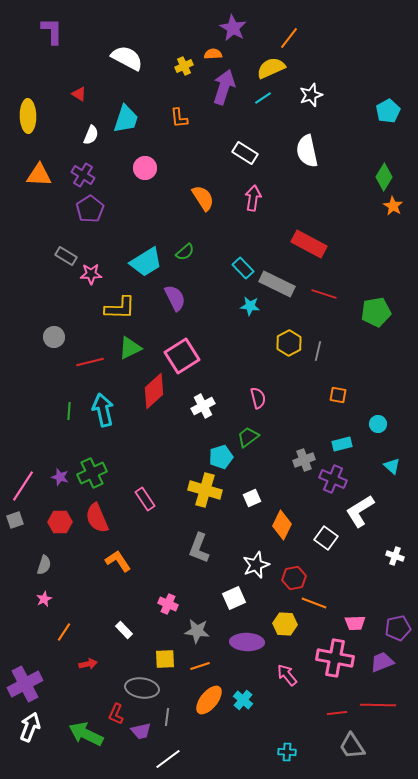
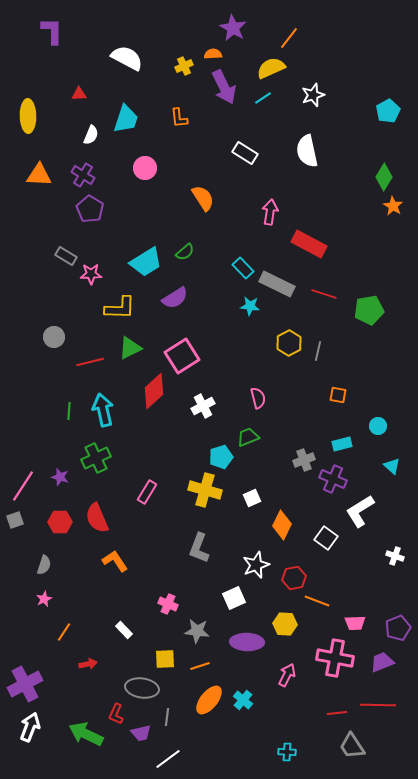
purple arrow at (224, 87): rotated 136 degrees clockwise
red triangle at (79, 94): rotated 35 degrees counterclockwise
white star at (311, 95): moved 2 px right
pink arrow at (253, 198): moved 17 px right, 14 px down
purple pentagon at (90, 209): rotated 8 degrees counterclockwise
purple semicircle at (175, 298): rotated 84 degrees clockwise
green pentagon at (376, 312): moved 7 px left, 2 px up
cyan circle at (378, 424): moved 2 px down
green trapezoid at (248, 437): rotated 15 degrees clockwise
green cross at (92, 473): moved 4 px right, 15 px up
pink rectangle at (145, 499): moved 2 px right, 7 px up; rotated 65 degrees clockwise
orange L-shape at (118, 561): moved 3 px left
orange line at (314, 603): moved 3 px right, 2 px up
purple pentagon at (398, 628): rotated 10 degrees counterclockwise
pink arrow at (287, 675): rotated 65 degrees clockwise
purple trapezoid at (141, 731): moved 2 px down
